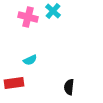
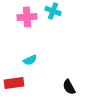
cyan cross: rotated 21 degrees counterclockwise
pink cross: moved 1 px left; rotated 18 degrees counterclockwise
black semicircle: rotated 35 degrees counterclockwise
